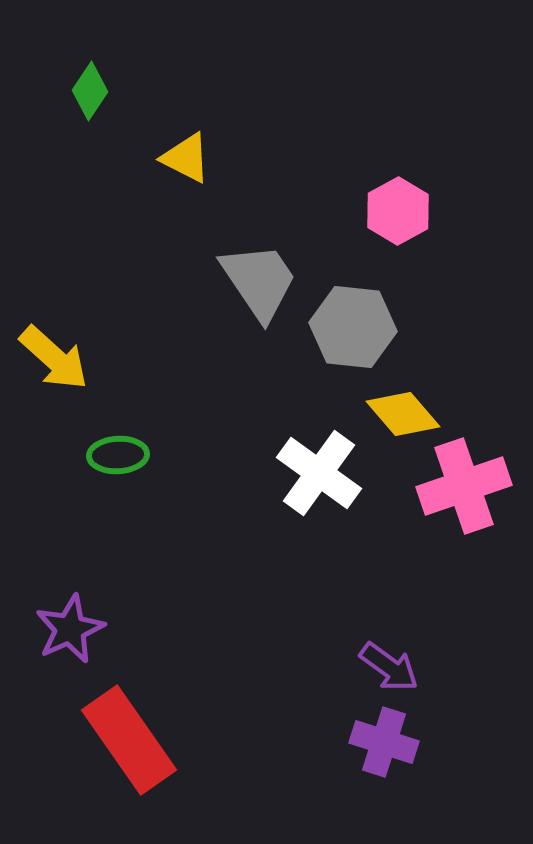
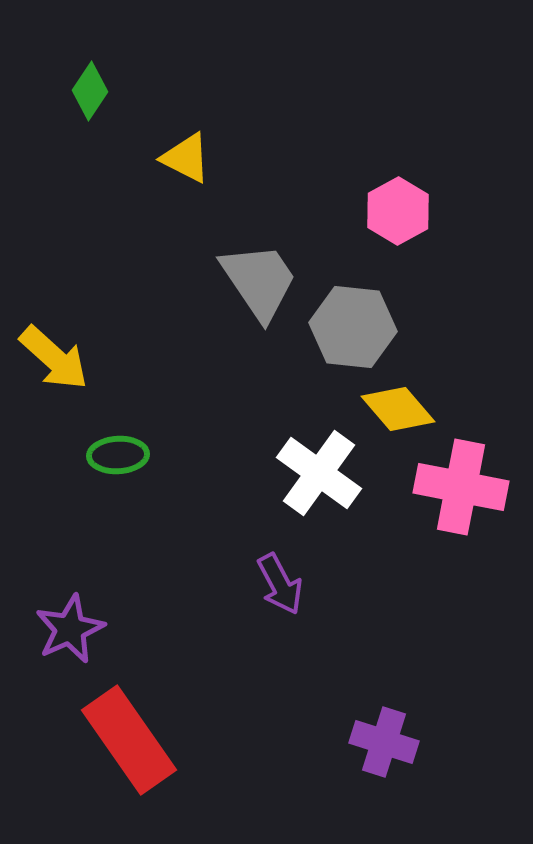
yellow diamond: moved 5 px left, 5 px up
pink cross: moved 3 px left, 1 px down; rotated 30 degrees clockwise
purple arrow: moved 109 px left, 83 px up; rotated 26 degrees clockwise
